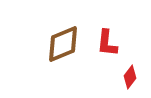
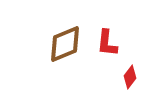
brown diamond: moved 2 px right
